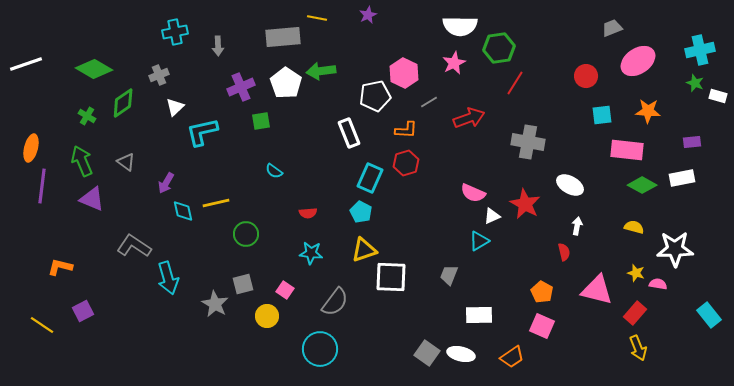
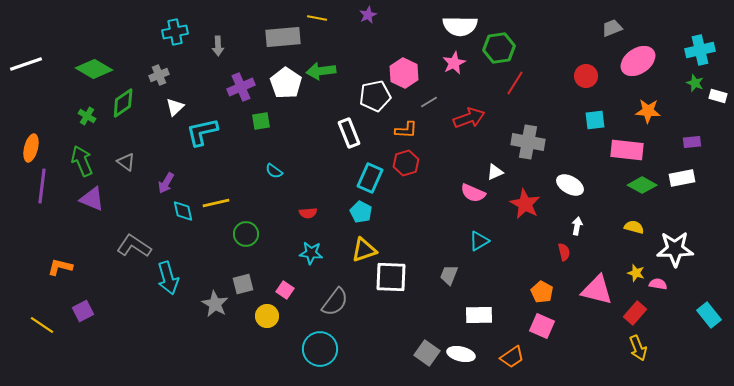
cyan square at (602, 115): moved 7 px left, 5 px down
white triangle at (492, 216): moved 3 px right, 44 px up
